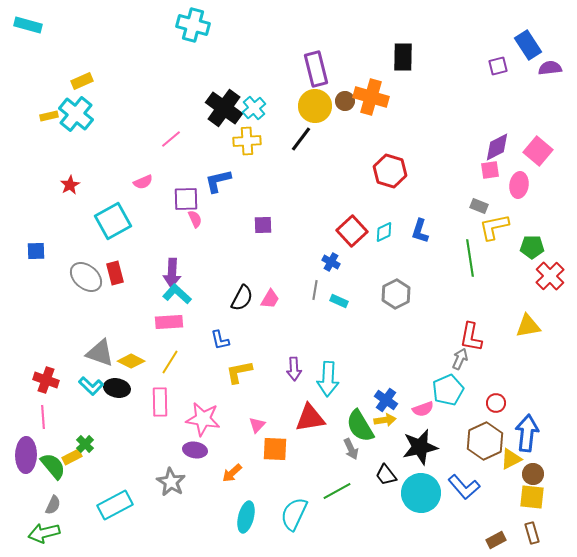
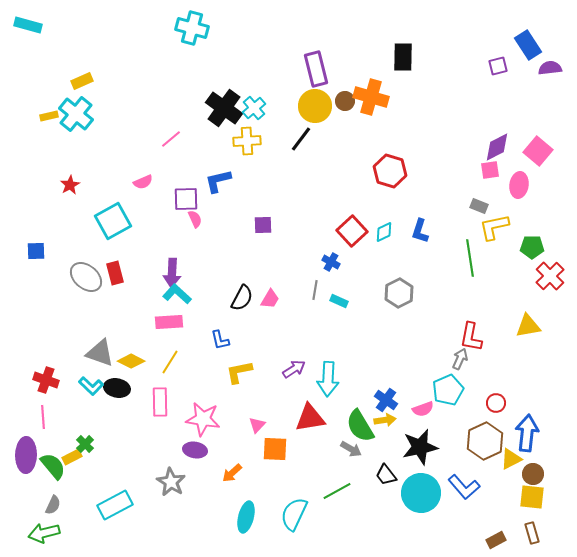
cyan cross at (193, 25): moved 1 px left, 3 px down
gray hexagon at (396, 294): moved 3 px right, 1 px up
purple arrow at (294, 369): rotated 120 degrees counterclockwise
gray arrow at (351, 449): rotated 35 degrees counterclockwise
